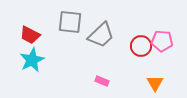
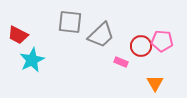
red trapezoid: moved 12 px left
pink rectangle: moved 19 px right, 19 px up
